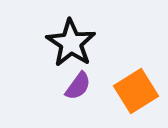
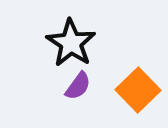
orange square: moved 2 px right, 1 px up; rotated 12 degrees counterclockwise
